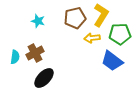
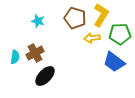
brown pentagon: rotated 30 degrees clockwise
blue trapezoid: moved 2 px right, 1 px down
black ellipse: moved 1 px right, 2 px up
